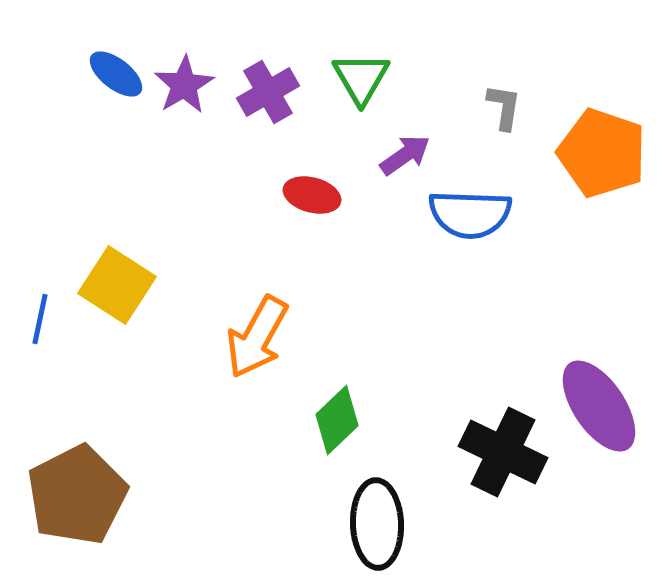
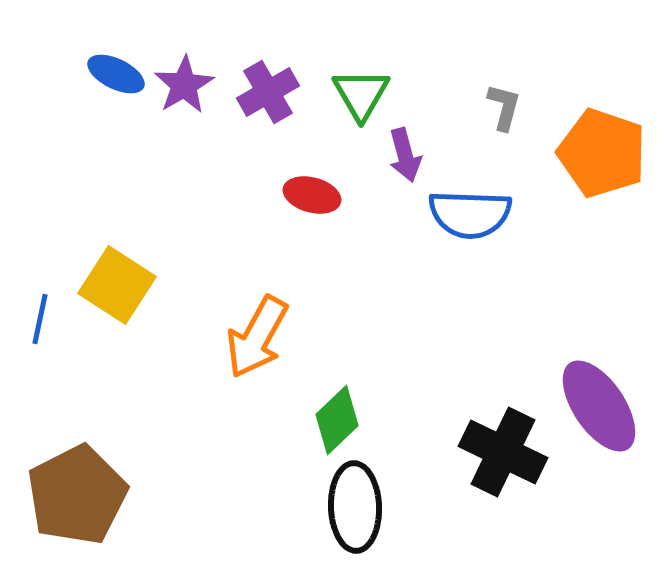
blue ellipse: rotated 12 degrees counterclockwise
green triangle: moved 16 px down
gray L-shape: rotated 6 degrees clockwise
purple arrow: rotated 110 degrees clockwise
black ellipse: moved 22 px left, 17 px up
